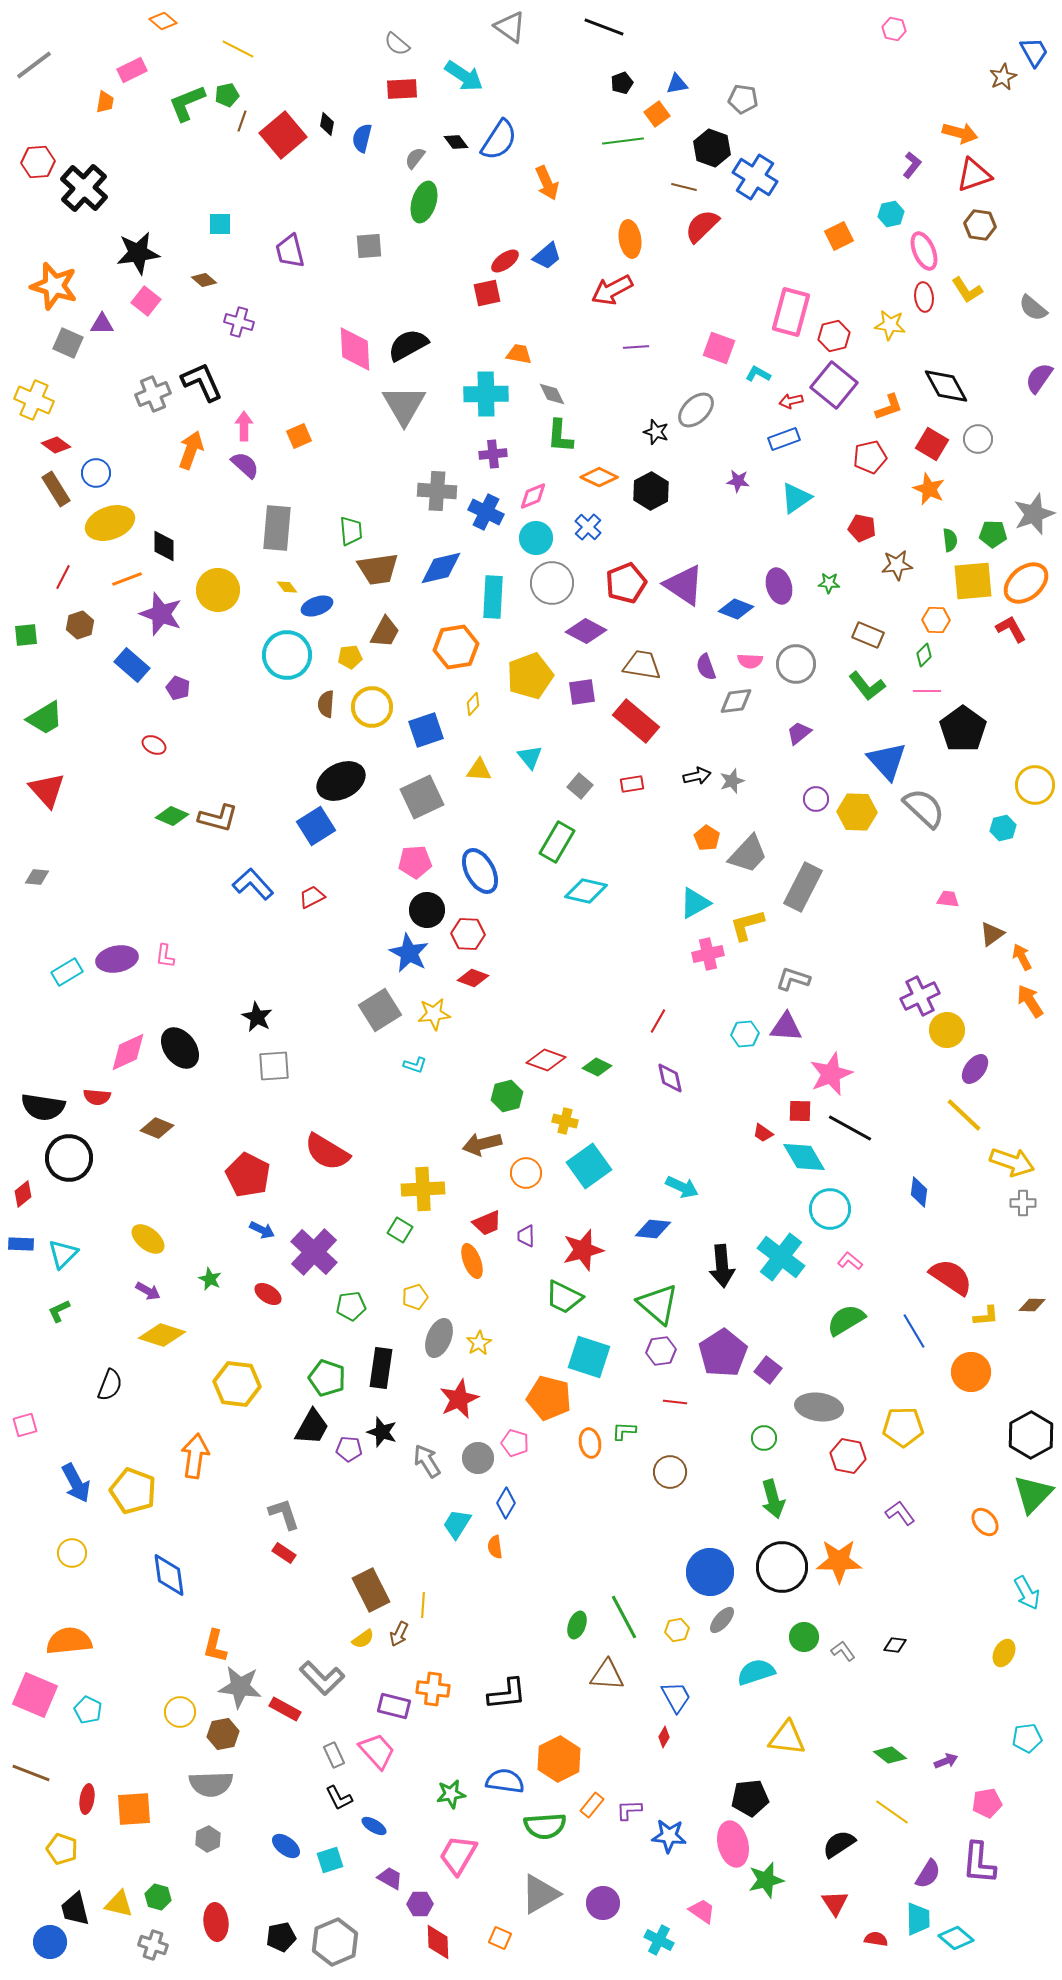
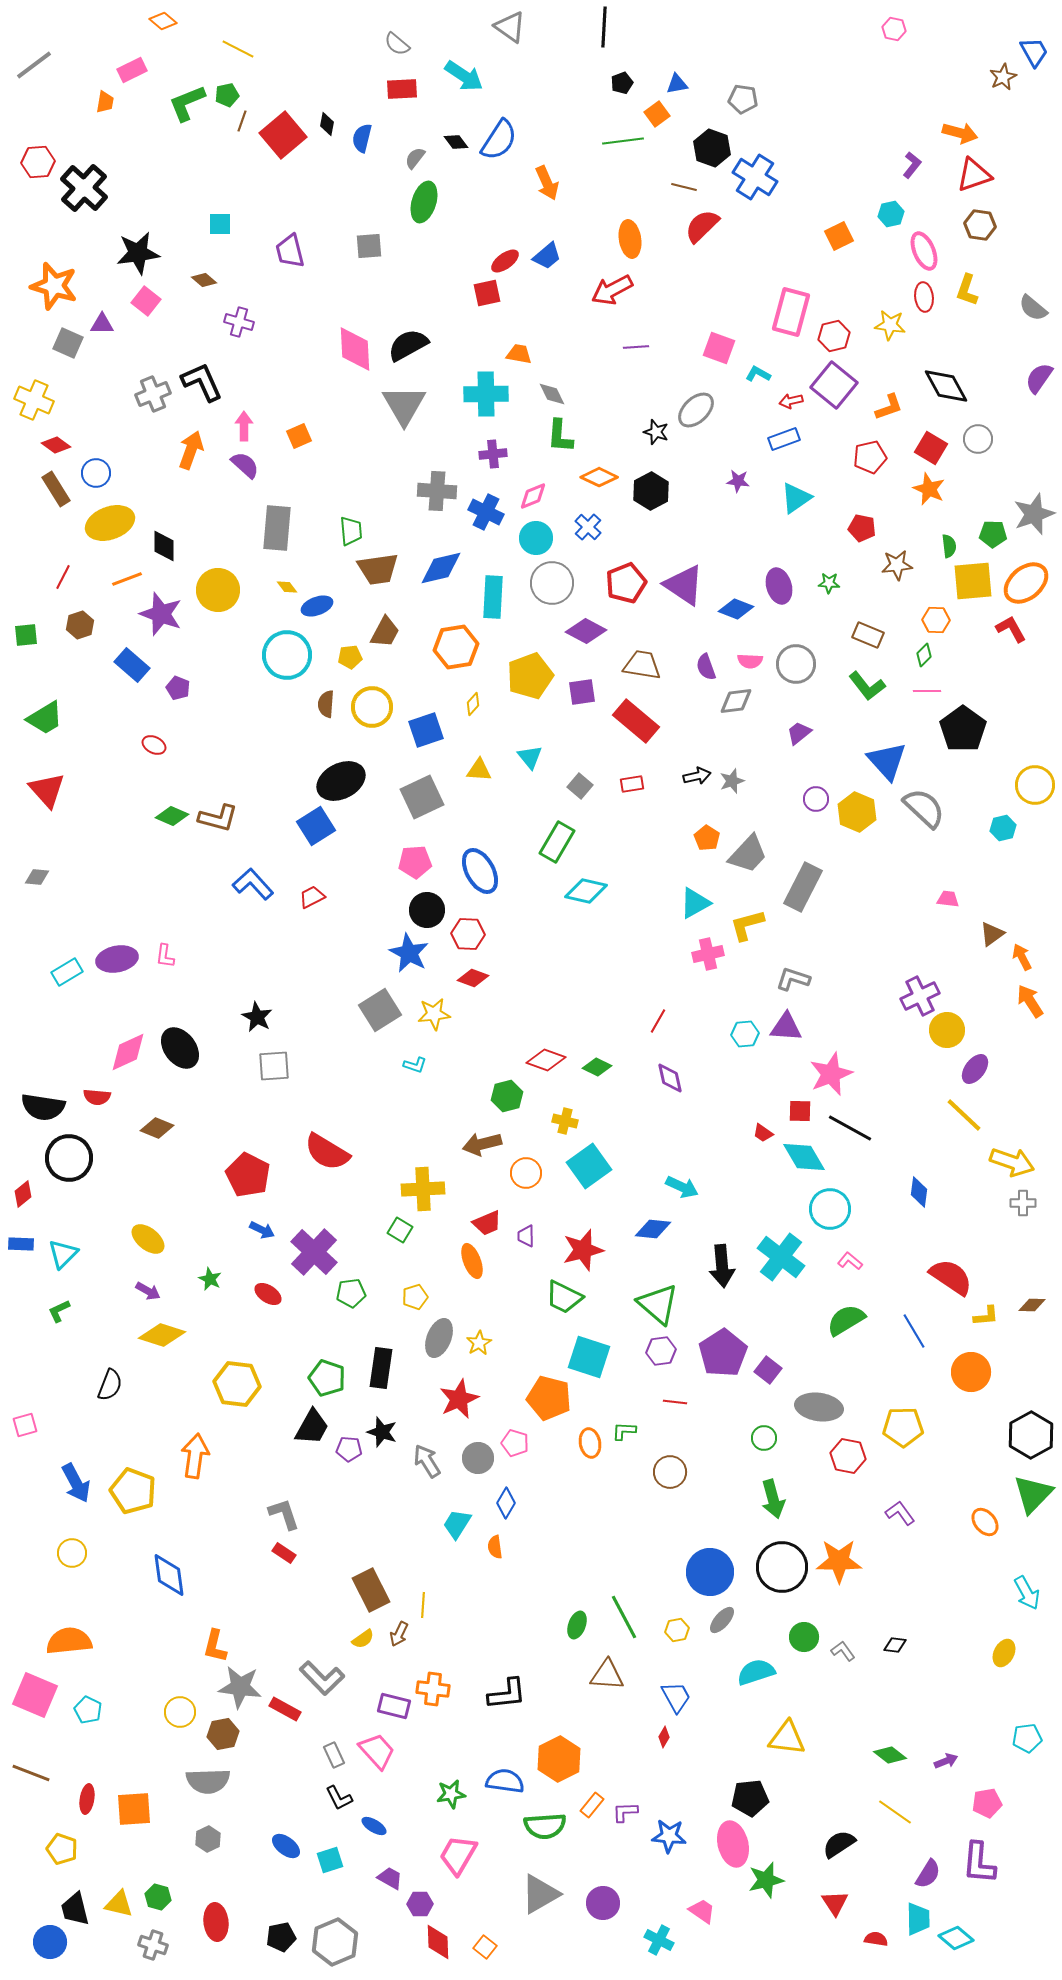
black line at (604, 27): rotated 72 degrees clockwise
yellow L-shape at (967, 290): rotated 52 degrees clockwise
red square at (932, 444): moved 1 px left, 4 px down
green semicircle at (950, 540): moved 1 px left, 6 px down
yellow hexagon at (857, 812): rotated 21 degrees clockwise
green pentagon at (351, 1306): moved 13 px up
gray semicircle at (211, 1784): moved 3 px left, 3 px up
purple L-shape at (629, 1810): moved 4 px left, 2 px down
yellow line at (892, 1812): moved 3 px right
orange square at (500, 1938): moved 15 px left, 9 px down; rotated 15 degrees clockwise
